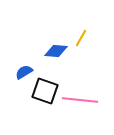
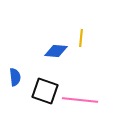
yellow line: rotated 24 degrees counterclockwise
blue semicircle: moved 9 px left, 5 px down; rotated 114 degrees clockwise
